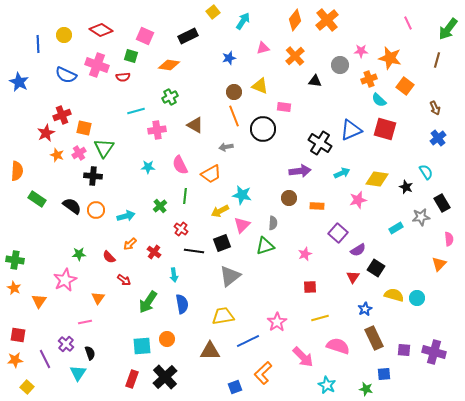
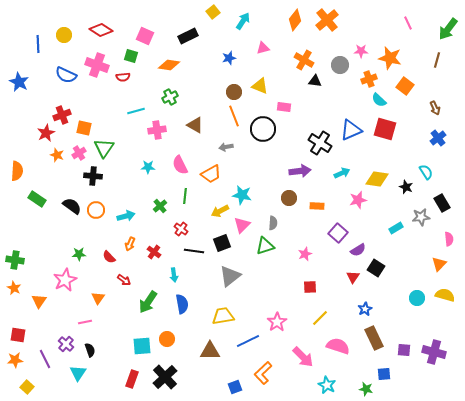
orange cross at (295, 56): moved 9 px right, 4 px down; rotated 18 degrees counterclockwise
orange arrow at (130, 244): rotated 24 degrees counterclockwise
yellow semicircle at (394, 295): moved 51 px right
yellow line at (320, 318): rotated 30 degrees counterclockwise
black semicircle at (90, 353): moved 3 px up
